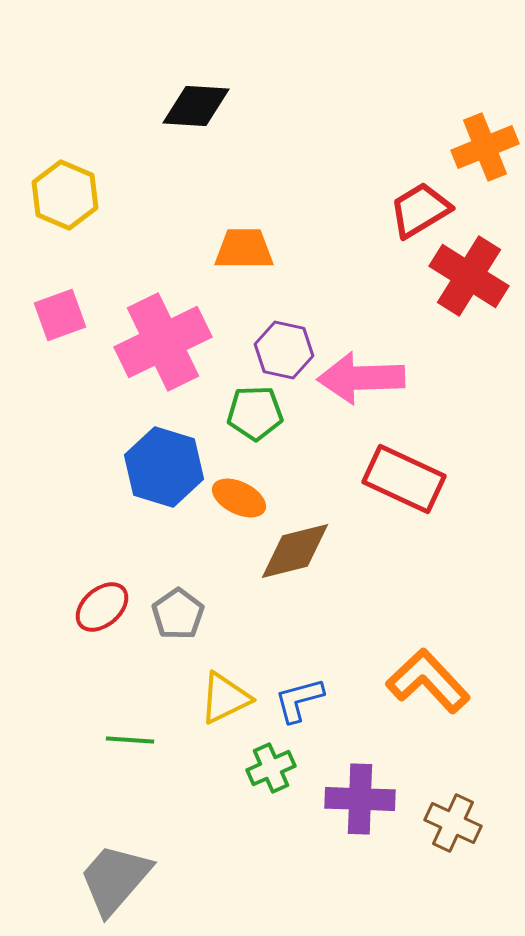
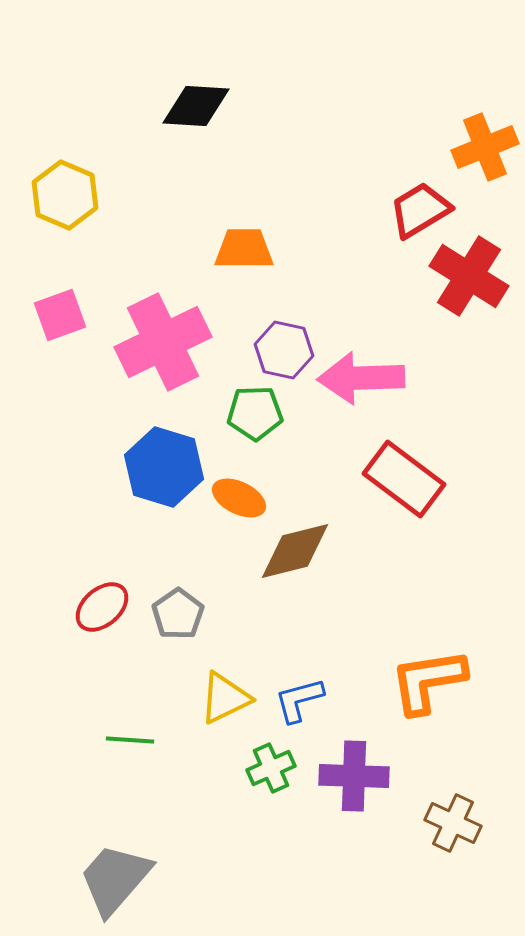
red rectangle: rotated 12 degrees clockwise
orange L-shape: rotated 56 degrees counterclockwise
purple cross: moved 6 px left, 23 px up
